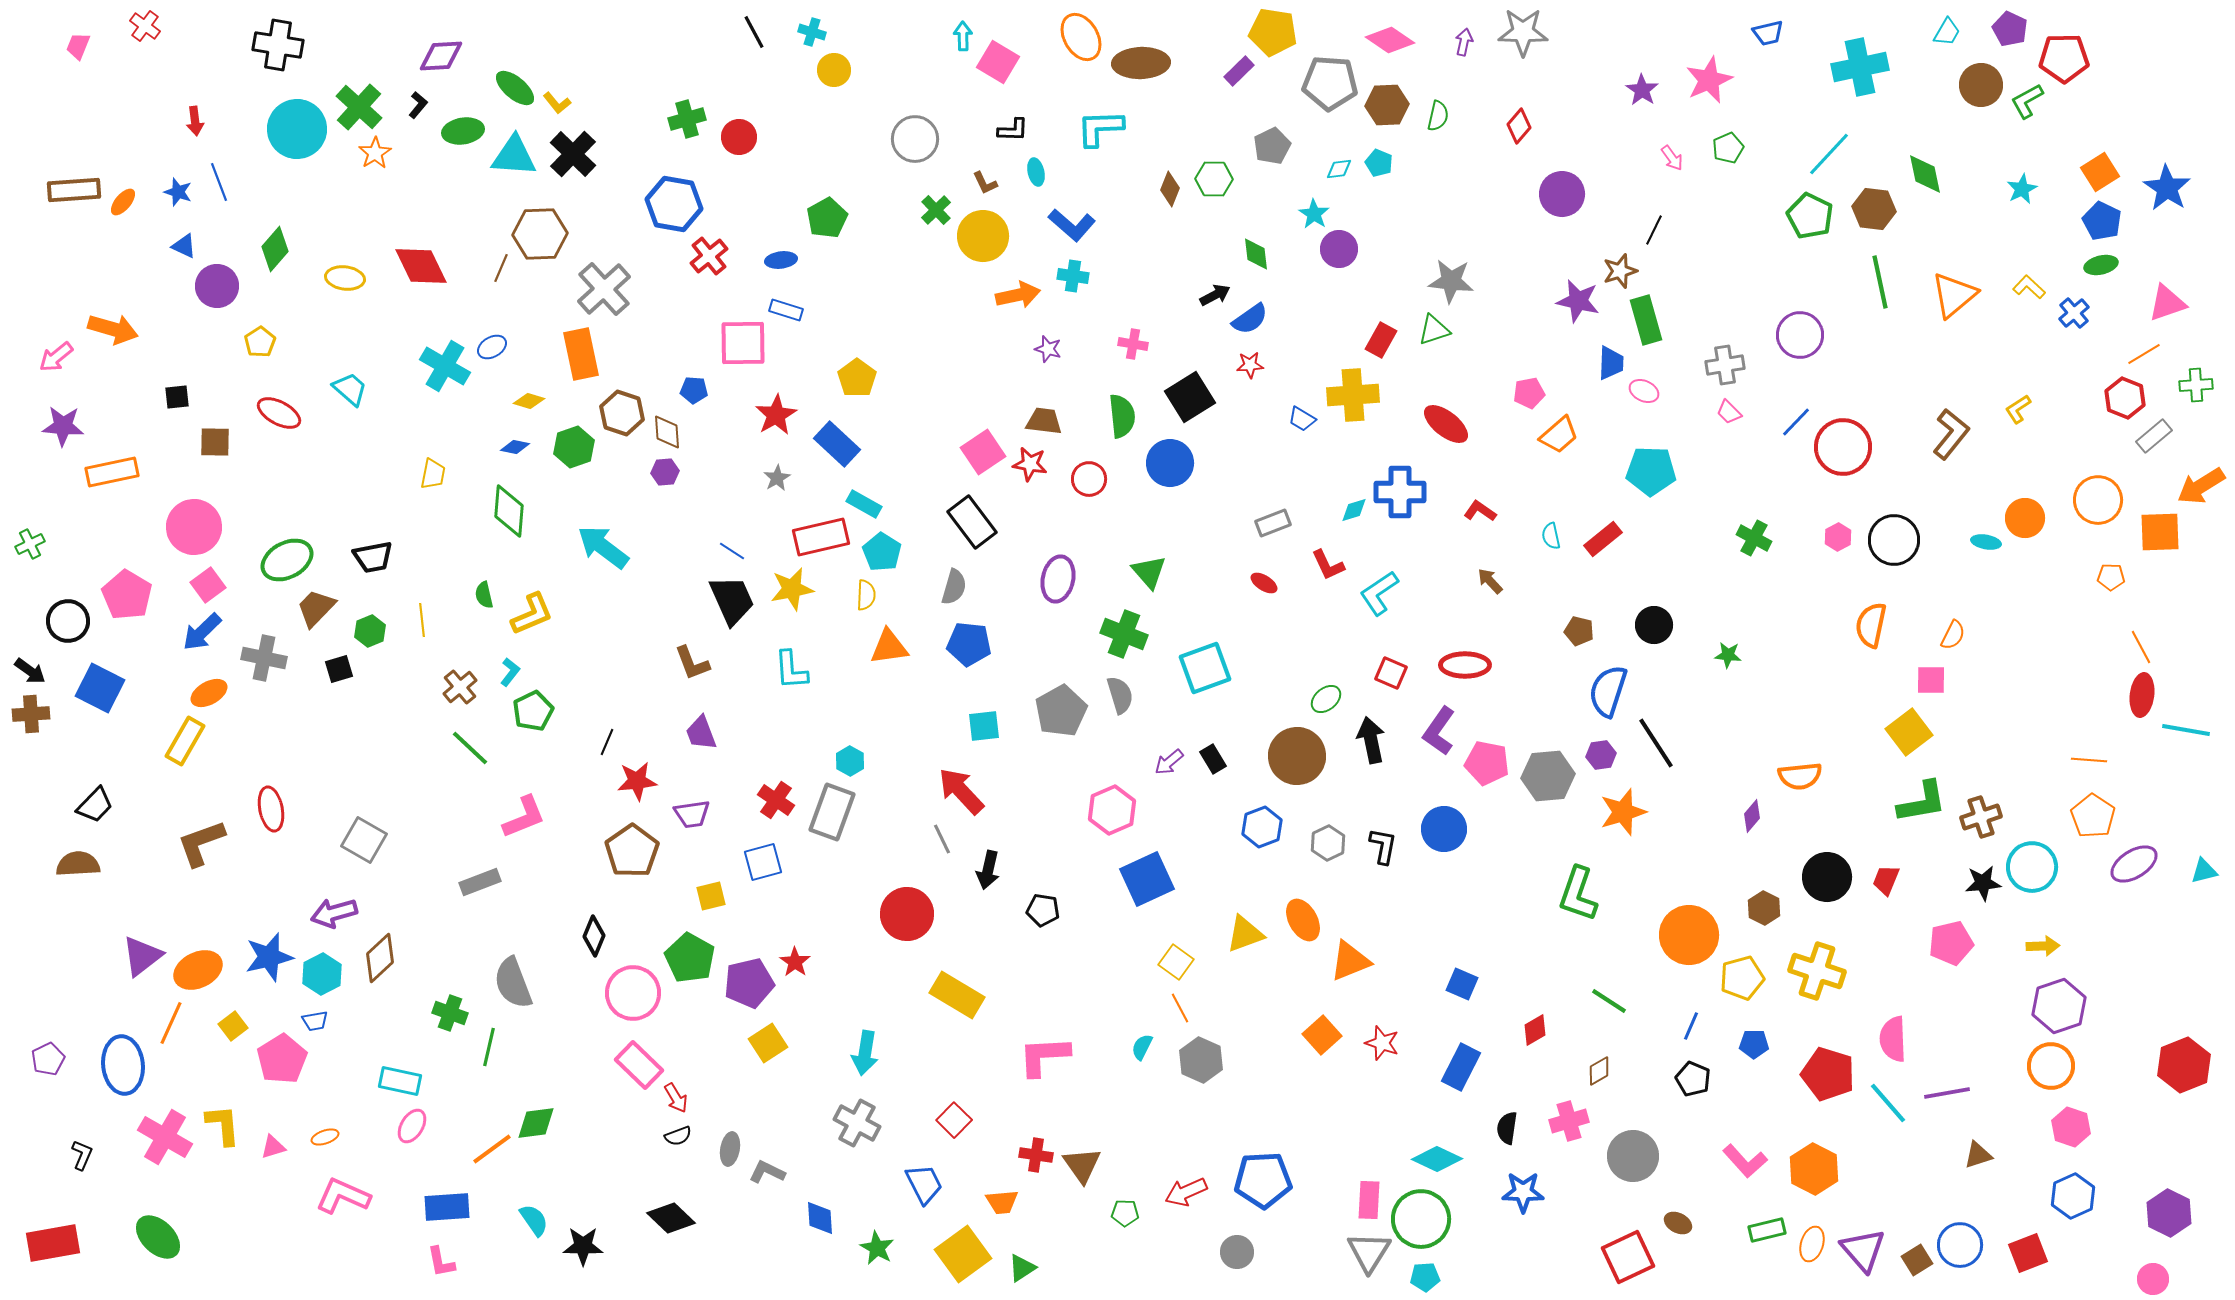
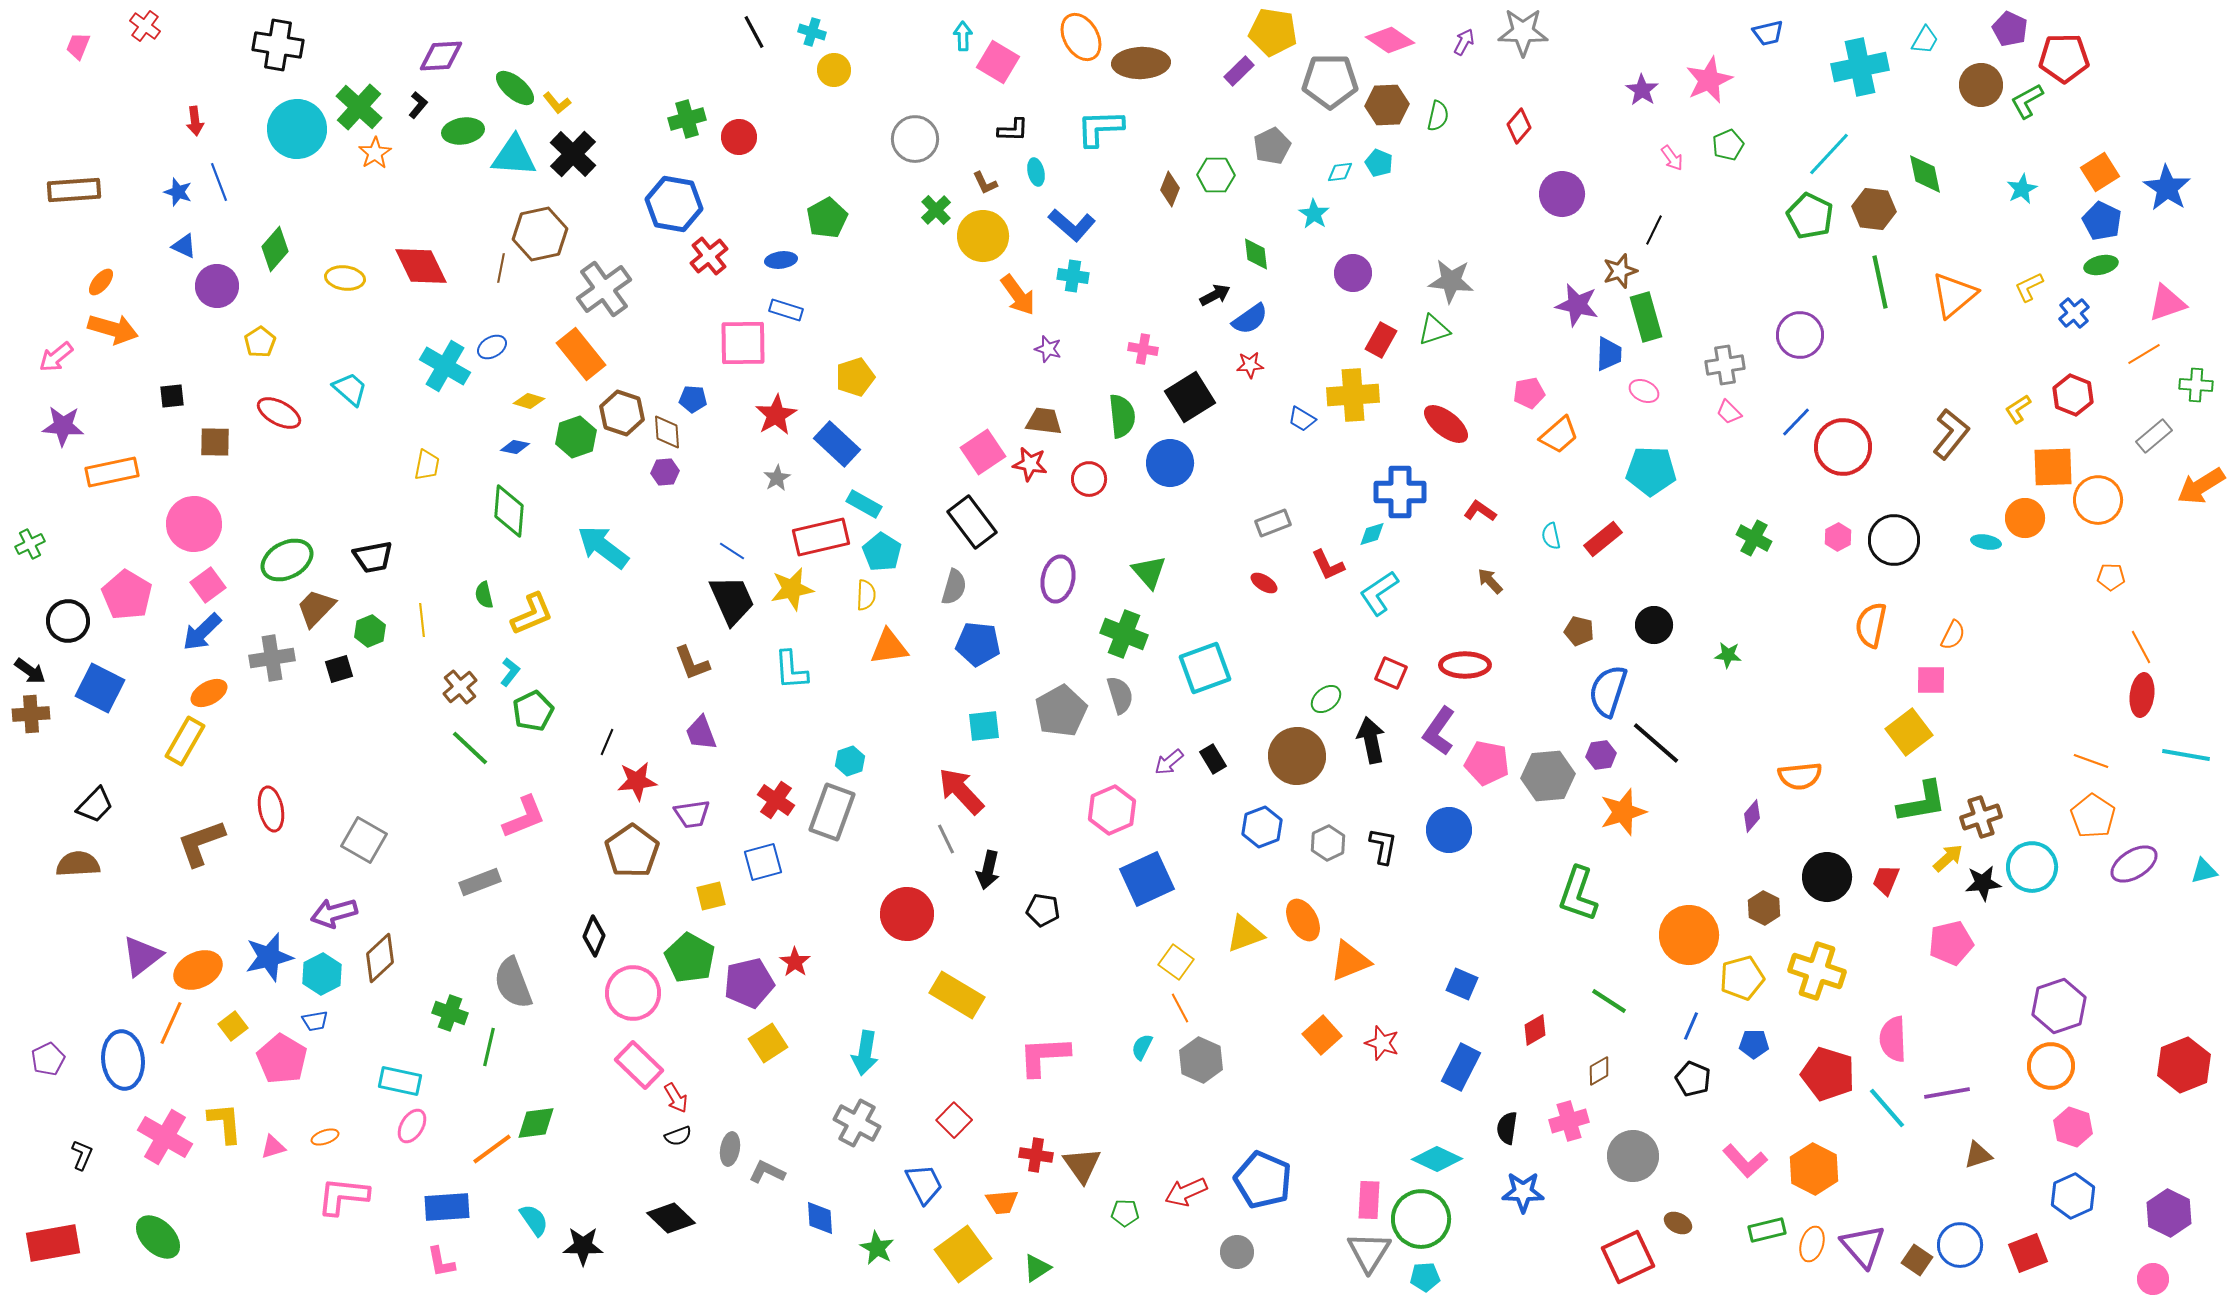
cyan trapezoid at (1947, 32): moved 22 px left, 8 px down
purple arrow at (1464, 42): rotated 16 degrees clockwise
gray pentagon at (1330, 83): moved 2 px up; rotated 4 degrees counterclockwise
green pentagon at (1728, 148): moved 3 px up
cyan diamond at (1339, 169): moved 1 px right, 3 px down
green hexagon at (1214, 179): moved 2 px right, 4 px up
orange ellipse at (123, 202): moved 22 px left, 80 px down
brown hexagon at (540, 234): rotated 10 degrees counterclockwise
purple circle at (1339, 249): moved 14 px right, 24 px down
brown line at (501, 268): rotated 12 degrees counterclockwise
yellow L-shape at (2029, 287): rotated 68 degrees counterclockwise
gray cross at (604, 289): rotated 6 degrees clockwise
orange arrow at (1018, 295): rotated 66 degrees clockwise
purple star at (1578, 301): moved 1 px left, 4 px down
green rectangle at (1646, 320): moved 3 px up
pink cross at (1133, 344): moved 10 px right, 5 px down
orange rectangle at (581, 354): rotated 27 degrees counterclockwise
blue trapezoid at (1611, 363): moved 2 px left, 9 px up
yellow pentagon at (857, 378): moved 2 px left, 1 px up; rotated 18 degrees clockwise
green cross at (2196, 385): rotated 8 degrees clockwise
blue pentagon at (694, 390): moved 1 px left, 9 px down
black square at (177, 397): moved 5 px left, 1 px up
red hexagon at (2125, 398): moved 52 px left, 3 px up
green hexagon at (574, 447): moved 2 px right, 10 px up
yellow trapezoid at (433, 474): moved 6 px left, 9 px up
cyan diamond at (1354, 510): moved 18 px right, 24 px down
pink circle at (194, 527): moved 3 px up
orange square at (2160, 532): moved 107 px left, 65 px up
blue pentagon at (969, 644): moved 9 px right
gray cross at (264, 658): moved 8 px right; rotated 21 degrees counterclockwise
cyan line at (2186, 730): moved 25 px down
black line at (1656, 743): rotated 16 degrees counterclockwise
orange line at (2089, 760): moved 2 px right, 1 px down; rotated 16 degrees clockwise
cyan hexagon at (850, 761): rotated 12 degrees clockwise
blue circle at (1444, 829): moved 5 px right, 1 px down
gray line at (942, 839): moved 4 px right
yellow arrow at (2043, 946): moved 95 px left, 88 px up; rotated 40 degrees counterclockwise
pink pentagon at (282, 1059): rotated 9 degrees counterclockwise
blue ellipse at (123, 1065): moved 5 px up
cyan line at (1888, 1103): moved 1 px left, 5 px down
yellow L-shape at (223, 1125): moved 2 px right, 2 px up
pink hexagon at (2071, 1127): moved 2 px right
blue pentagon at (1263, 1180): rotated 26 degrees clockwise
pink L-shape at (343, 1196): rotated 18 degrees counterclockwise
purple triangle at (1863, 1250): moved 4 px up
brown square at (1917, 1260): rotated 24 degrees counterclockwise
green triangle at (1022, 1268): moved 15 px right
